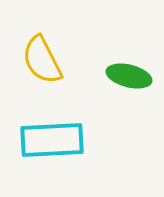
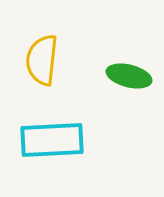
yellow semicircle: rotated 33 degrees clockwise
